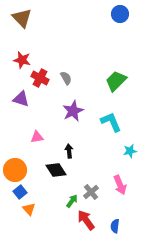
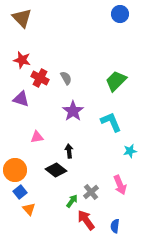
purple star: rotated 10 degrees counterclockwise
black diamond: rotated 20 degrees counterclockwise
